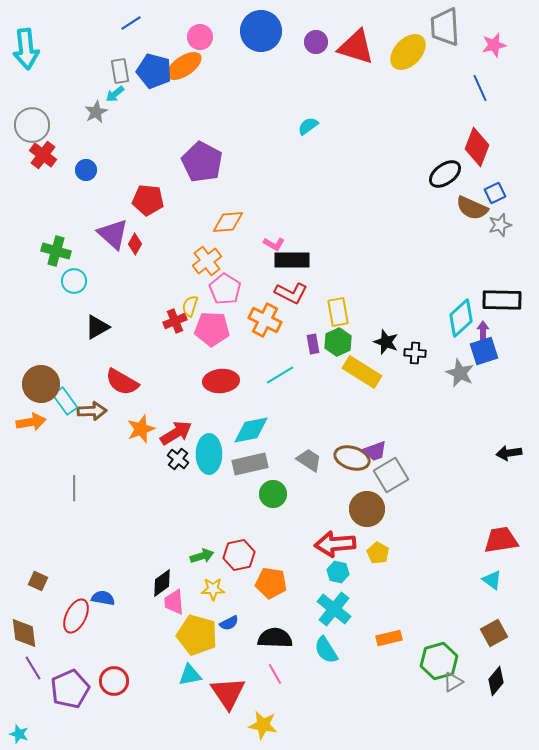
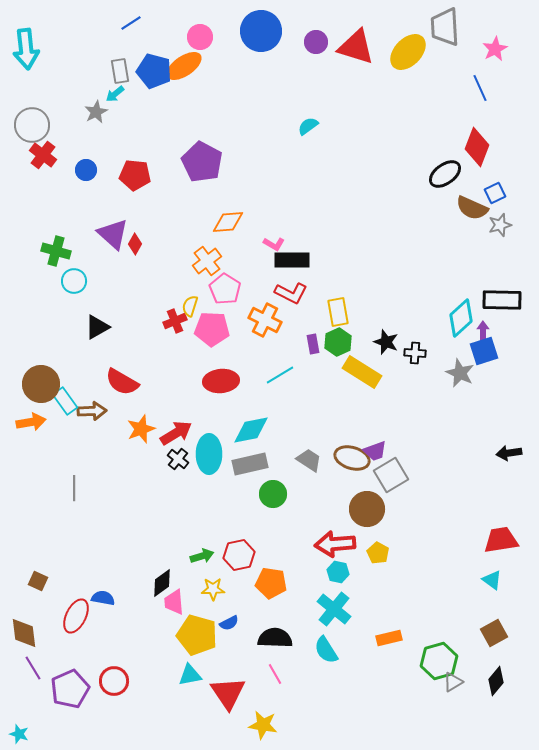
pink star at (494, 45): moved 1 px right, 4 px down; rotated 15 degrees counterclockwise
red pentagon at (148, 200): moved 13 px left, 25 px up
